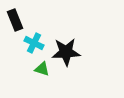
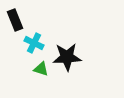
black star: moved 1 px right, 5 px down
green triangle: moved 1 px left
